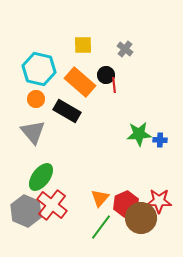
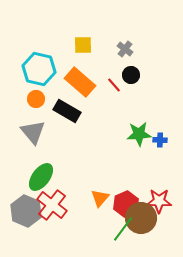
black circle: moved 25 px right
red line: rotated 35 degrees counterclockwise
green line: moved 22 px right, 2 px down
